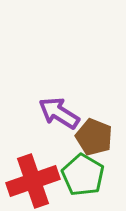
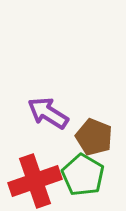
purple arrow: moved 11 px left
red cross: moved 2 px right
